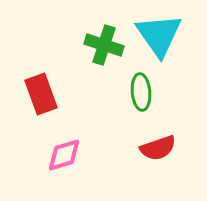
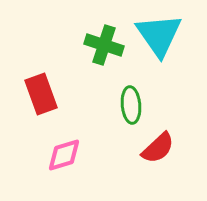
green ellipse: moved 10 px left, 13 px down
red semicircle: rotated 24 degrees counterclockwise
